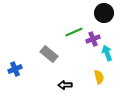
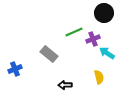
cyan arrow: rotated 35 degrees counterclockwise
